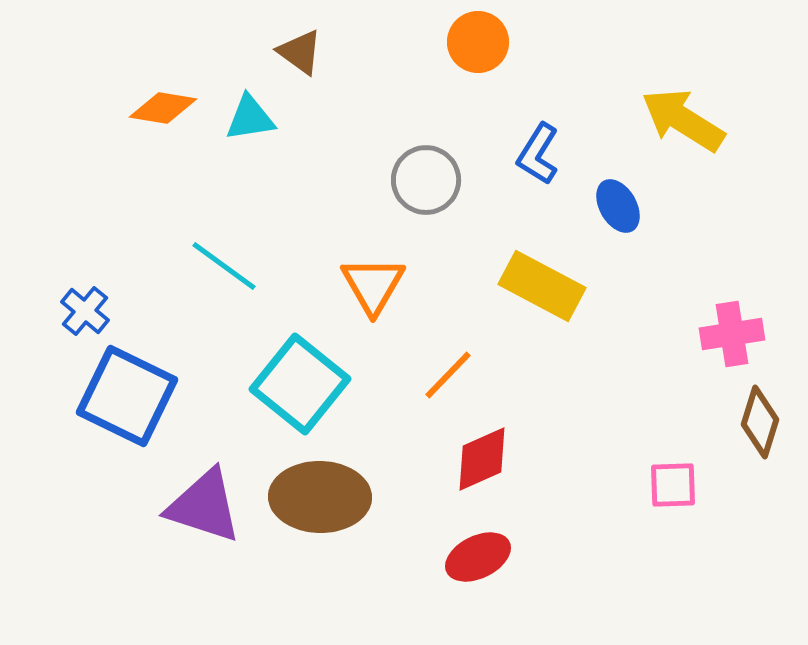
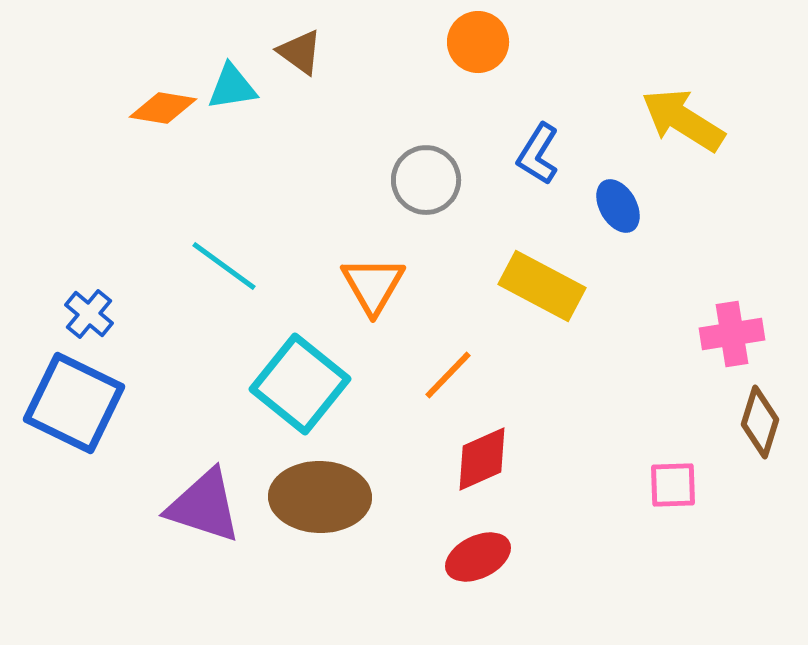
cyan triangle: moved 18 px left, 31 px up
blue cross: moved 4 px right, 3 px down
blue square: moved 53 px left, 7 px down
